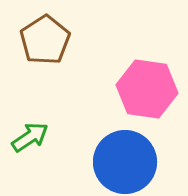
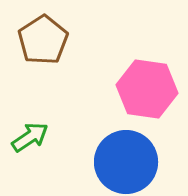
brown pentagon: moved 2 px left
blue circle: moved 1 px right
